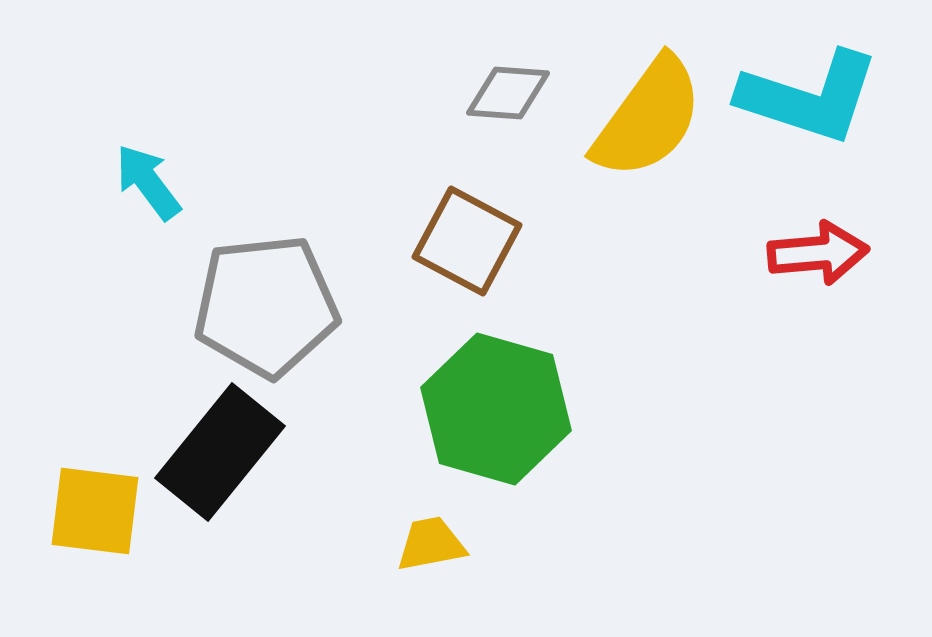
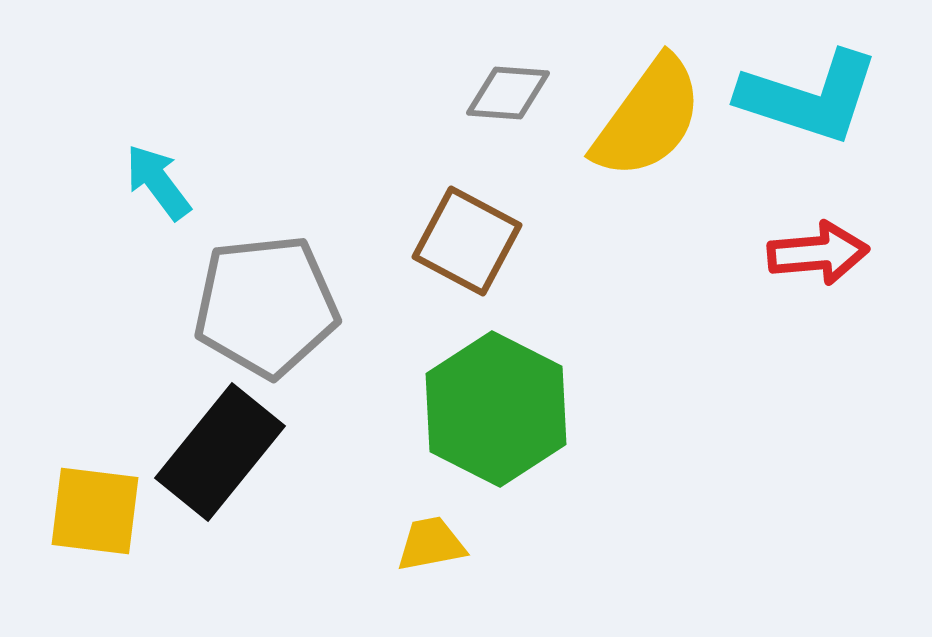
cyan arrow: moved 10 px right
green hexagon: rotated 11 degrees clockwise
